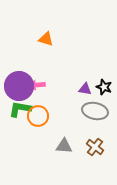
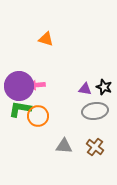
gray ellipse: rotated 20 degrees counterclockwise
